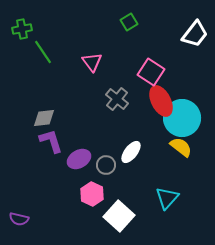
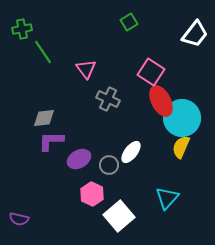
pink triangle: moved 6 px left, 7 px down
gray cross: moved 9 px left; rotated 15 degrees counterclockwise
purple L-shape: rotated 72 degrees counterclockwise
yellow semicircle: rotated 105 degrees counterclockwise
gray circle: moved 3 px right
white square: rotated 8 degrees clockwise
